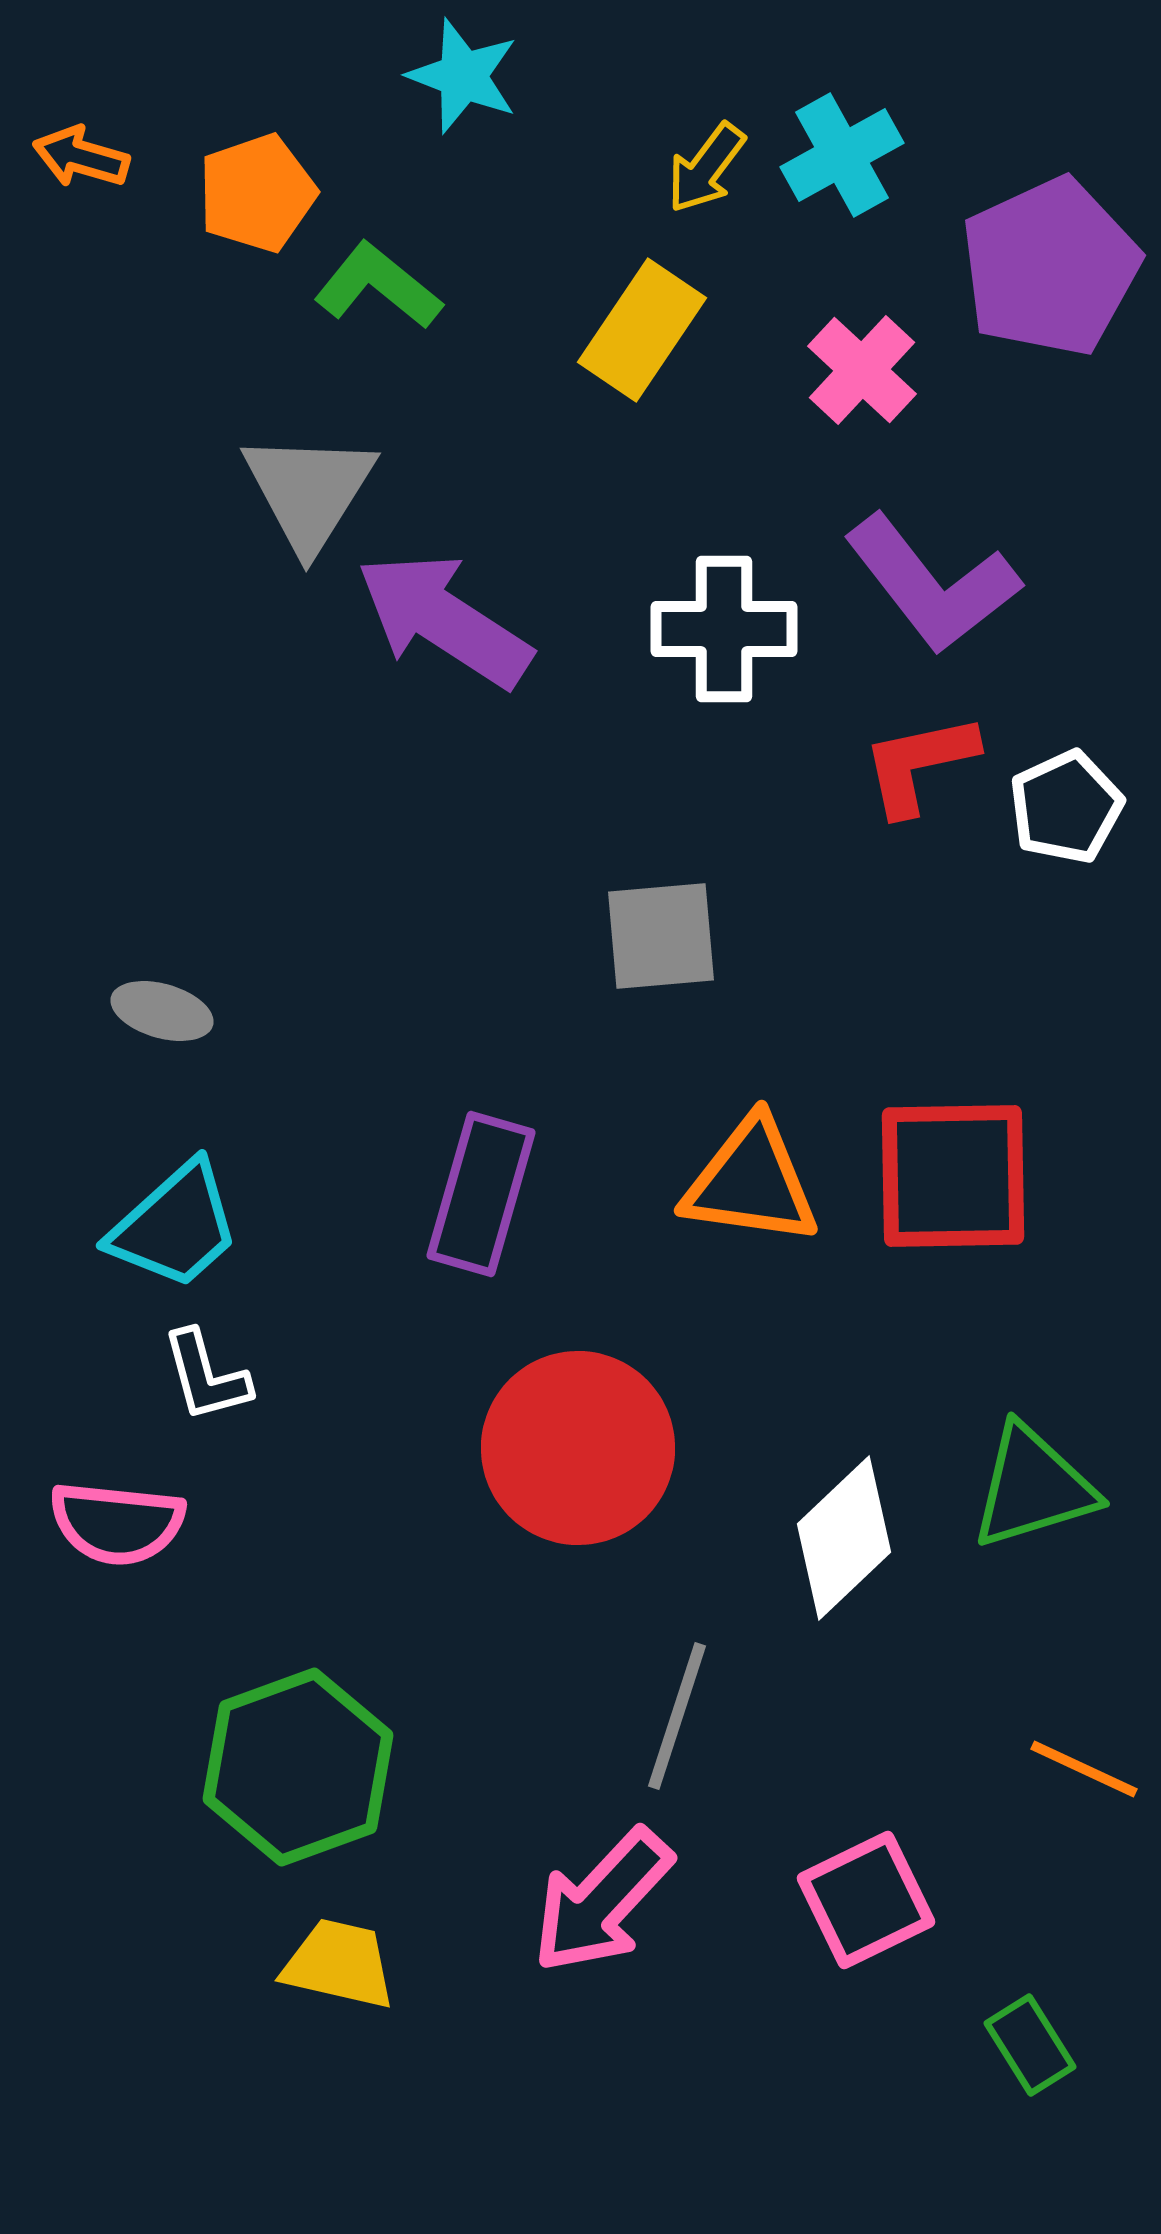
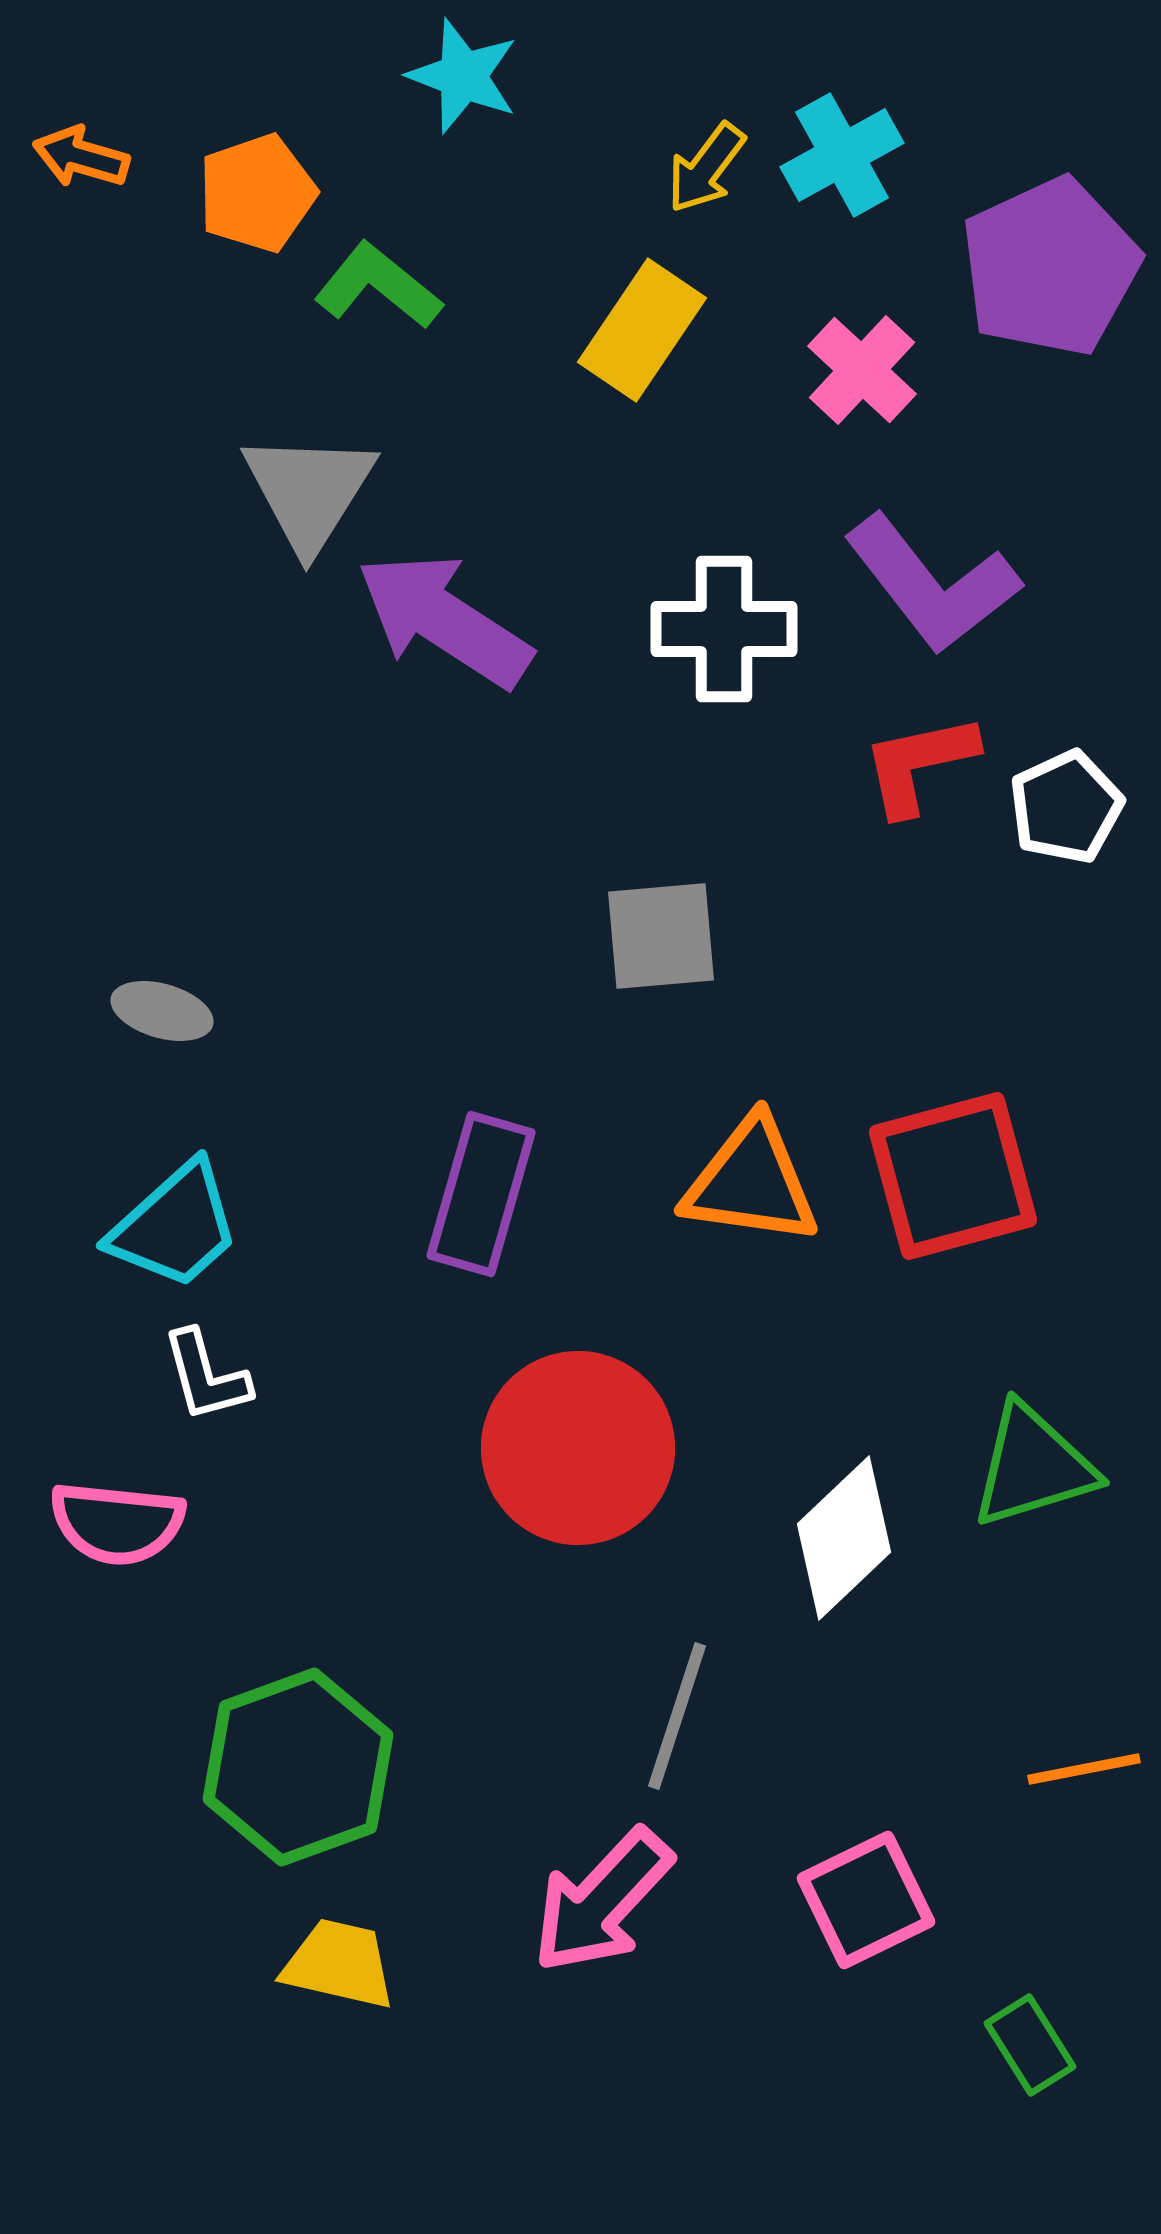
red square: rotated 14 degrees counterclockwise
green triangle: moved 21 px up
orange line: rotated 36 degrees counterclockwise
